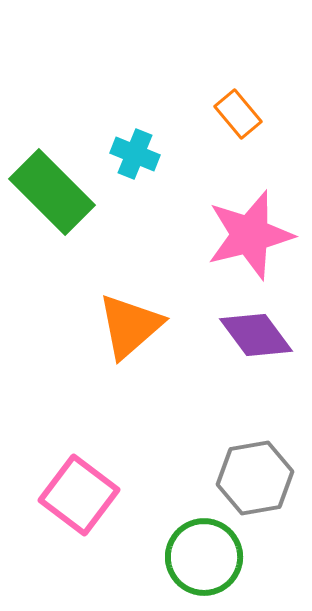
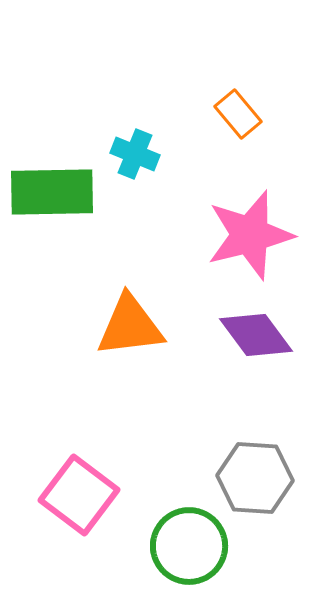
green rectangle: rotated 46 degrees counterclockwise
orange triangle: rotated 34 degrees clockwise
gray hexagon: rotated 14 degrees clockwise
green circle: moved 15 px left, 11 px up
